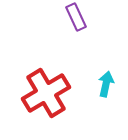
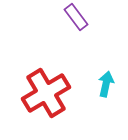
purple rectangle: rotated 12 degrees counterclockwise
